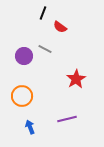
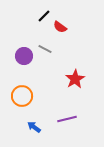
black line: moved 1 px right, 3 px down; rotated 24 degrees clockwise
red star: moved 1 px left
blue arrow: moved 4 px right; rotated 32 degrees counterclockwise
